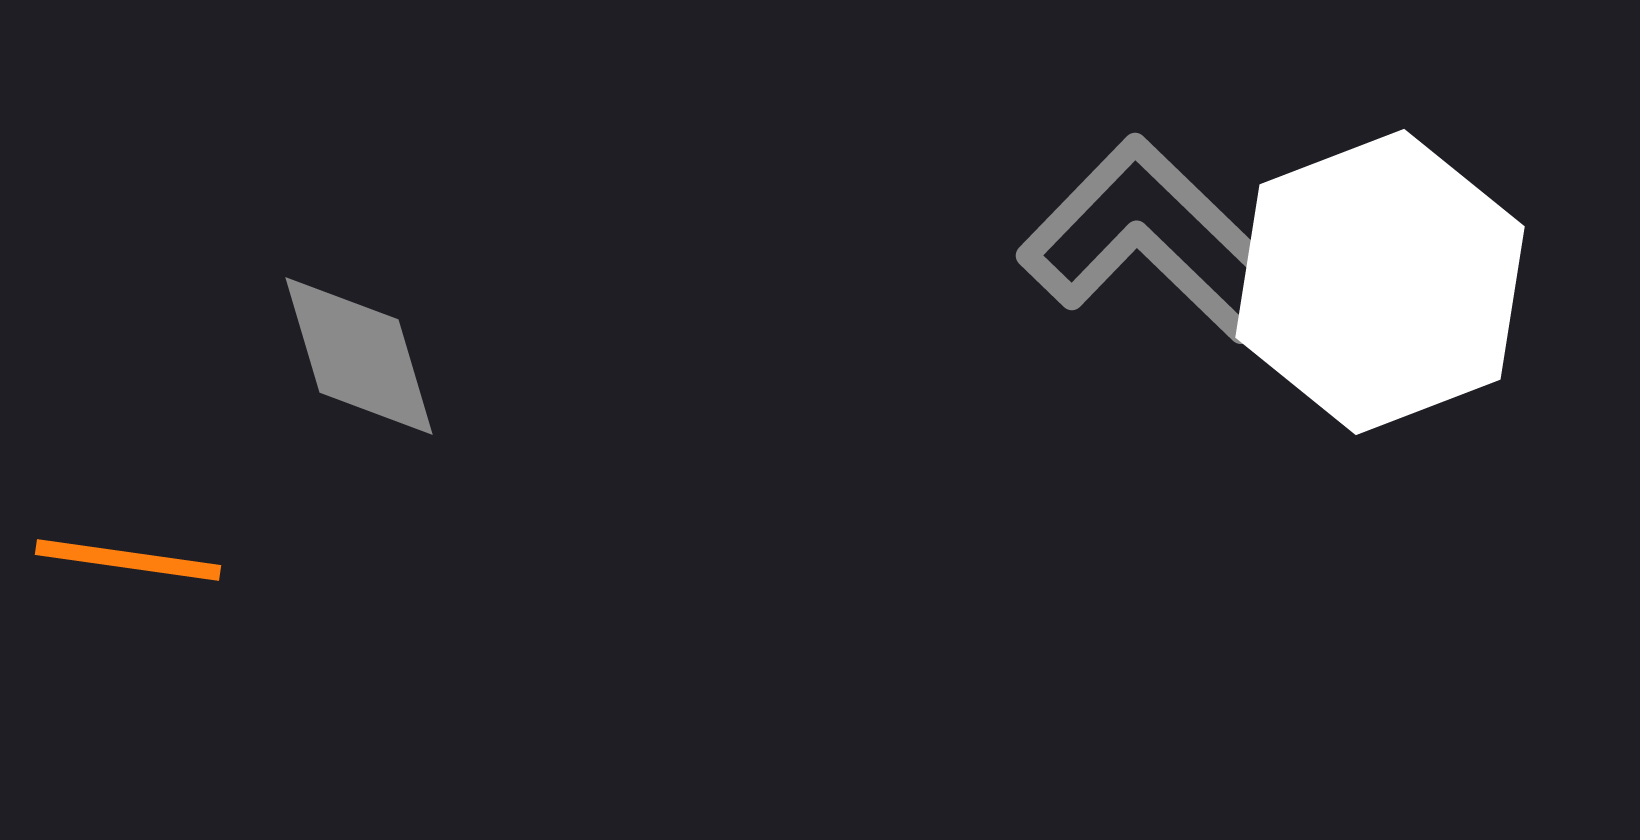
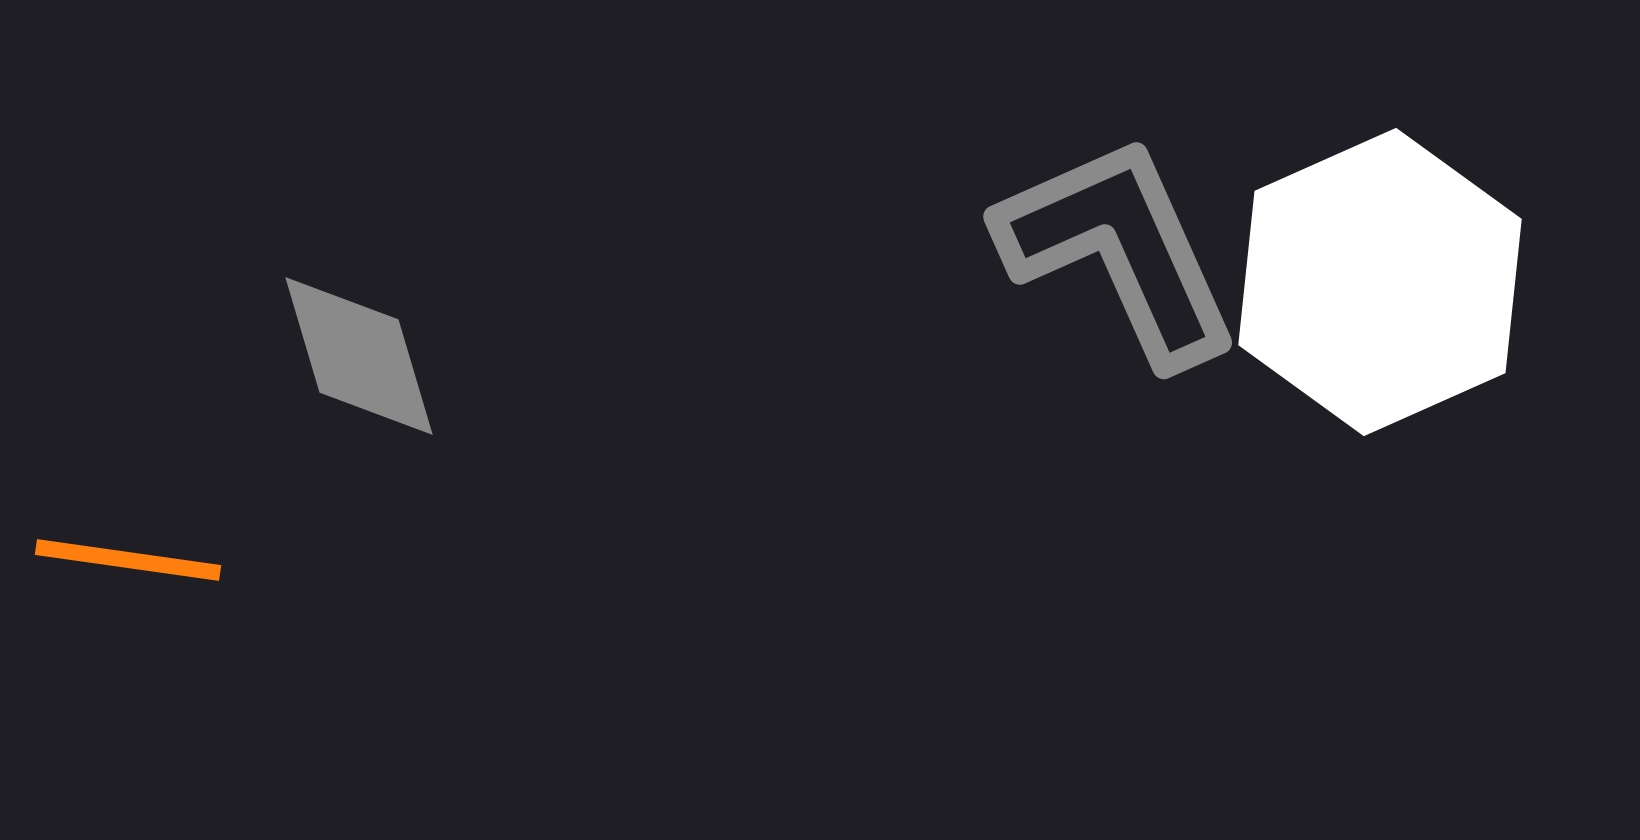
gray L-shape: moved 36 px left, 10 px down; rotated 22 degrees clockwise
white hexagon: rotated 3 degrees counterclockwise
